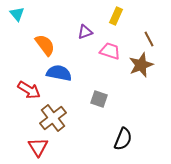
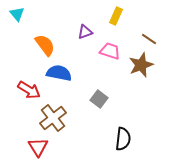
brown line: rotated 28 degrees counterclockwise
gray square: rotated 18 degrees clockwise
black semicircle: rotated 15 degrees counterclockwise
